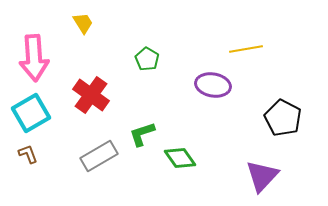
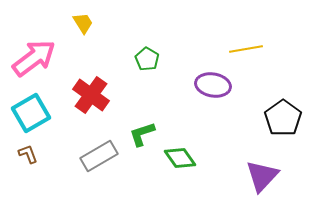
pink arrow: rotated 123 degrees counterclockwise
black pentagon: rotated 9 degrees clockwise
